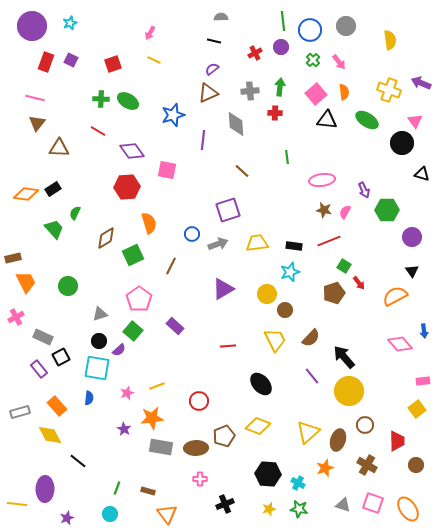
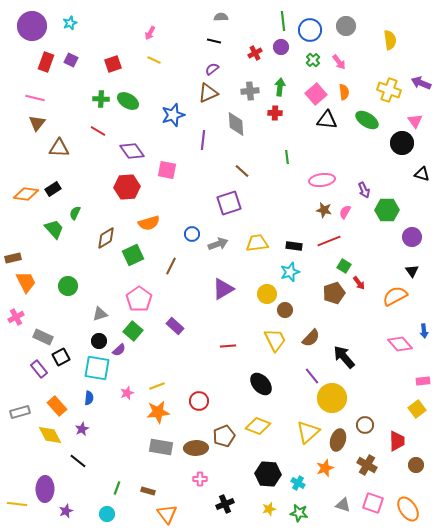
purple square at (228, 210): moved 1 px right, 7 px up
orange semicircle at (149, 223): rotated 90 degrees clockwise
yellow circle at (349, 391): moved 17 px left, 7 px down
orange star at (152, 418): moved 6 px right, 6 px up
purple star at (124, 429): moved 42 px left; rotated 16 degrees clockwise
green star at (299, 509): moved 4 px down
cyan circle at (110, 514): moved 3 px left
purple star at (67, 518): moved 1 px left, 7 px up
